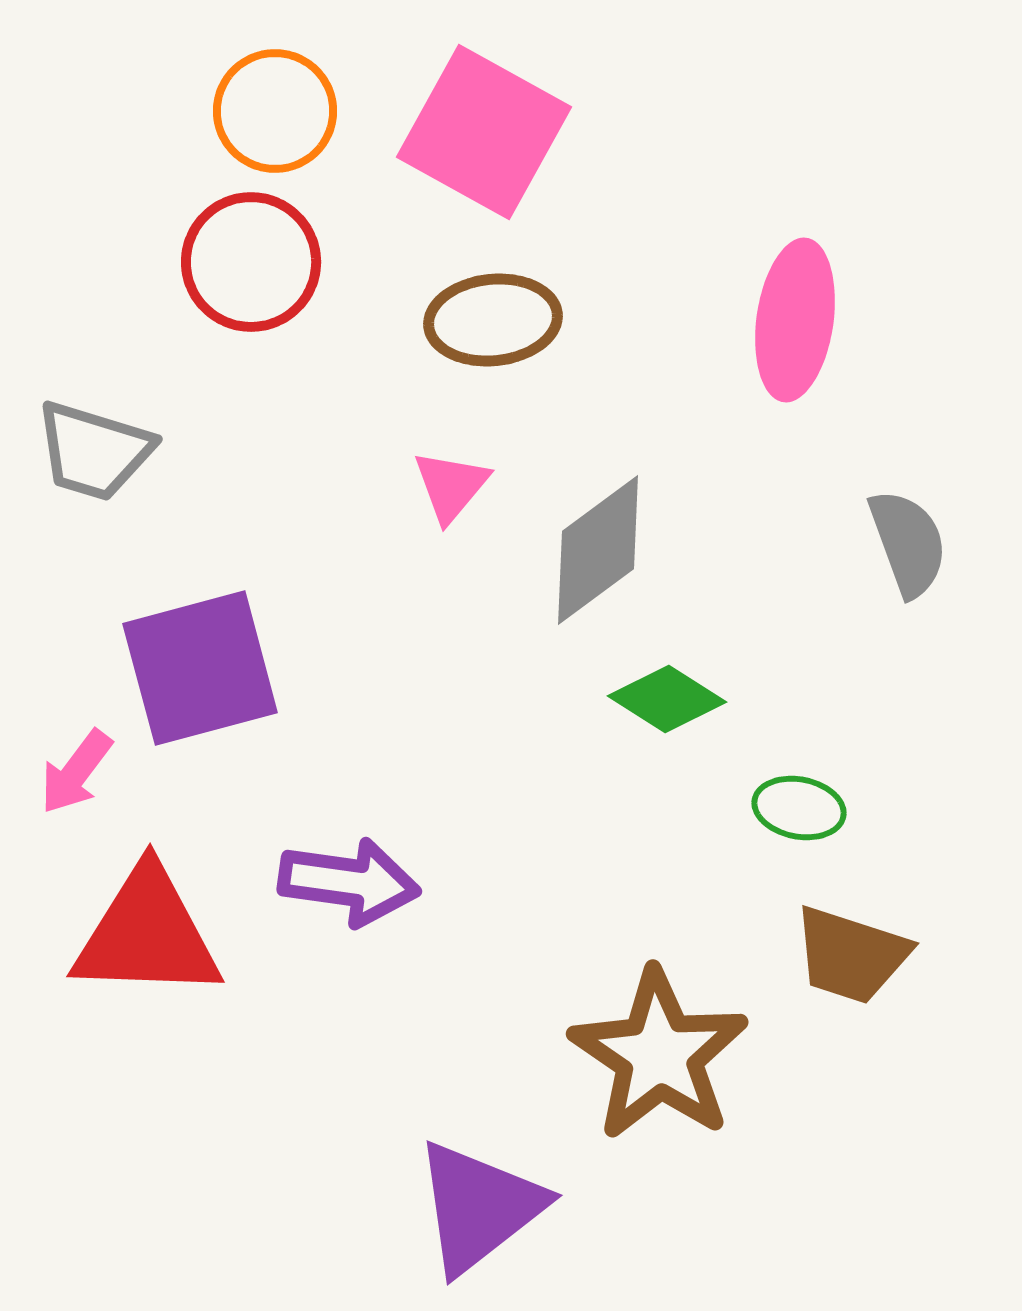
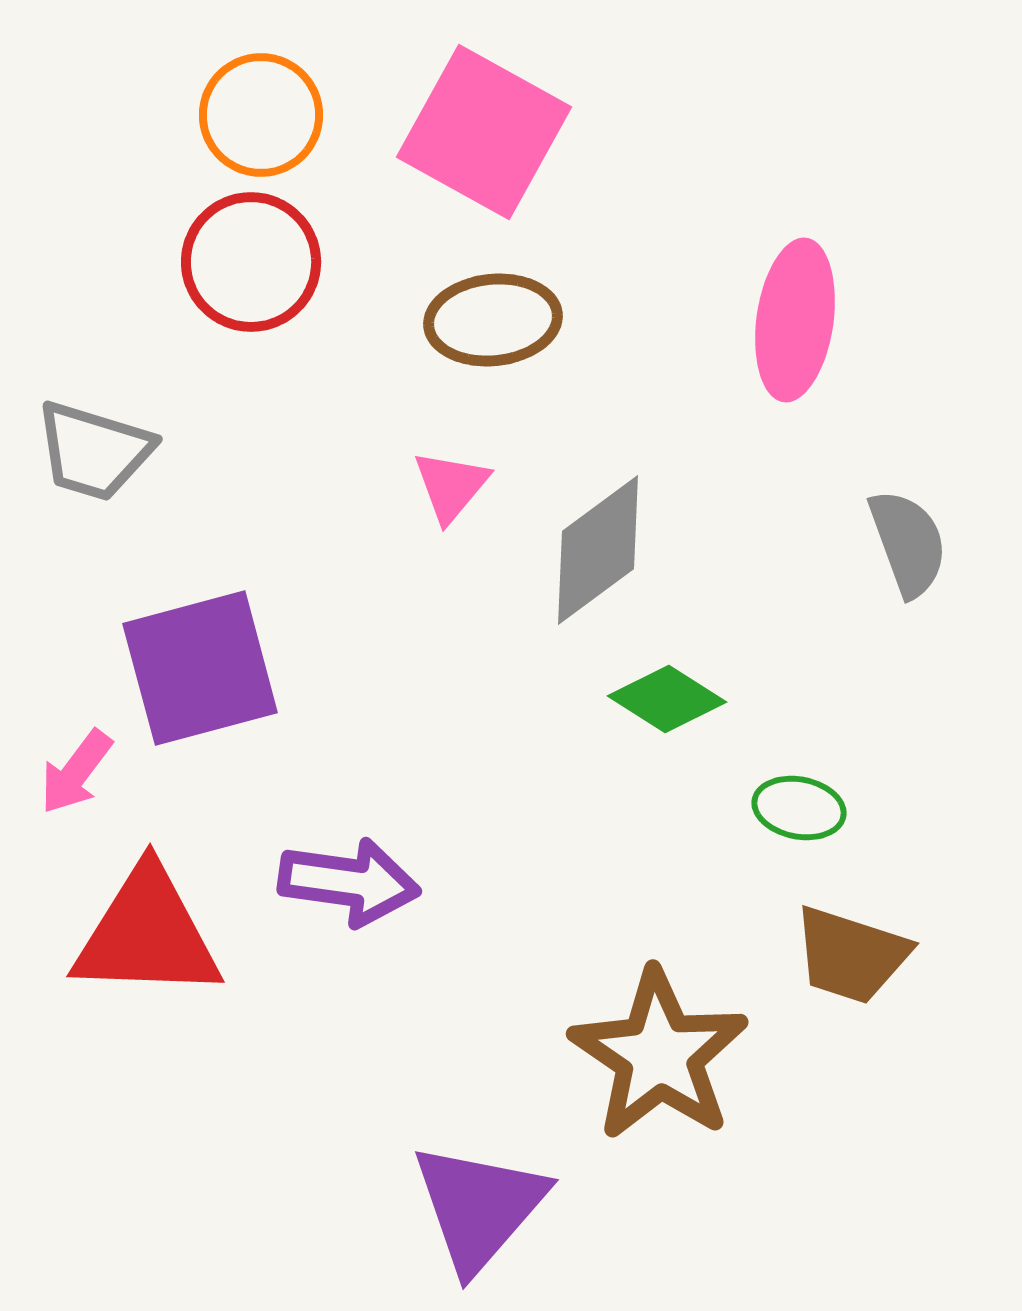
orange circle: moved 14 px left, 4 px down
purple triangle: rotated 11 degrees counterclockwise
